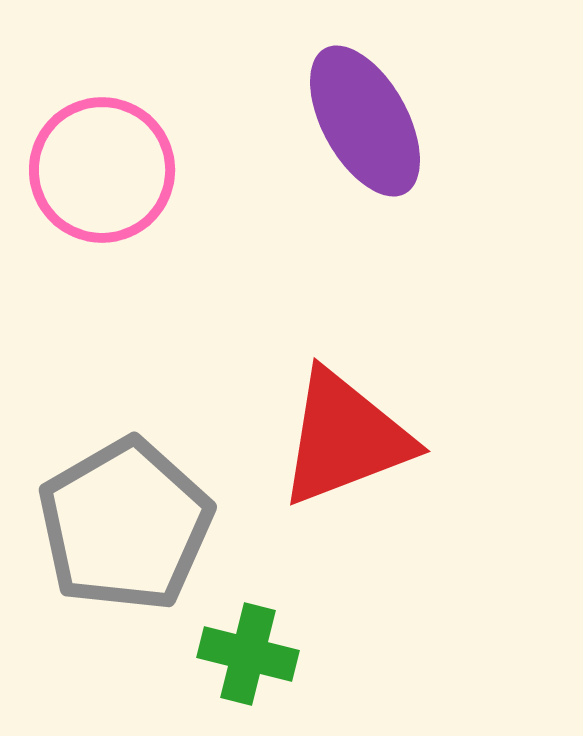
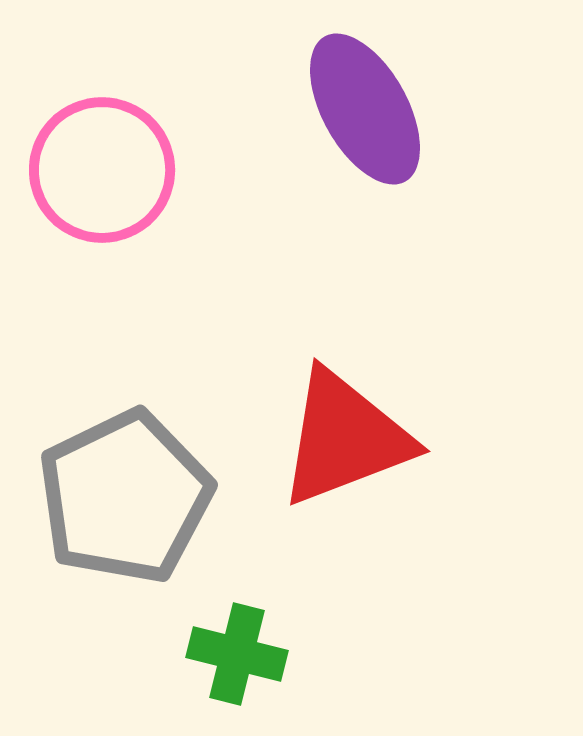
purple ellipse: moved 12 px up
gray pentagon: moved 28 px up; rotated 4 degrees clockwise
green cross: moved 11 px left
